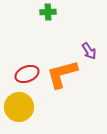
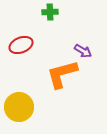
green cross: moved 2 px right
purple arrow: moved 6 px left; rotated 24 degrees counterclockwise
red ellipse: moved 6 px left, 29 px up
